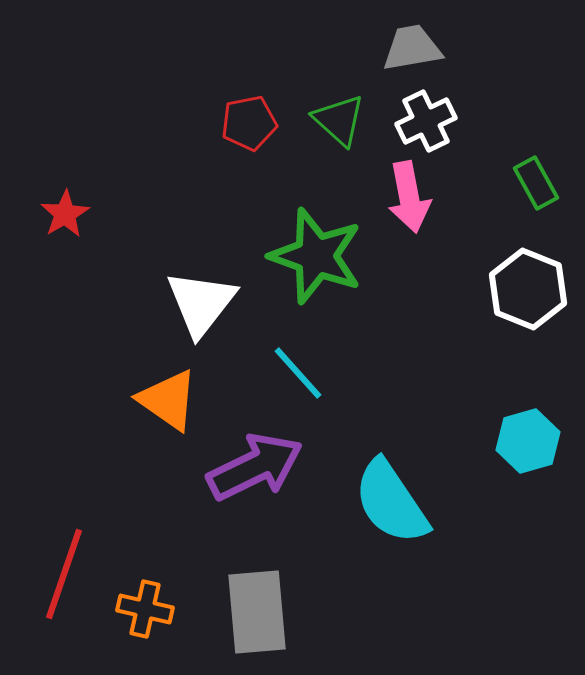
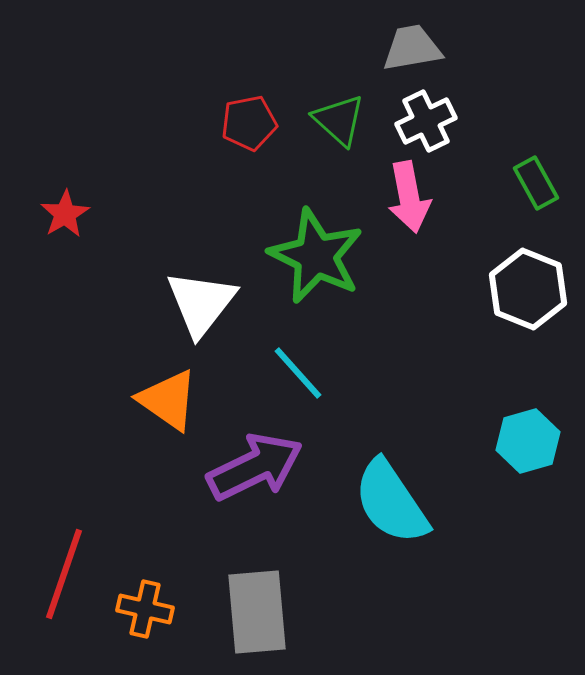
green star: rotated 6 degrees clockwise
